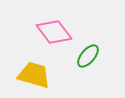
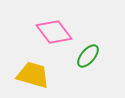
yellow trapezoid: moved 1 px left
